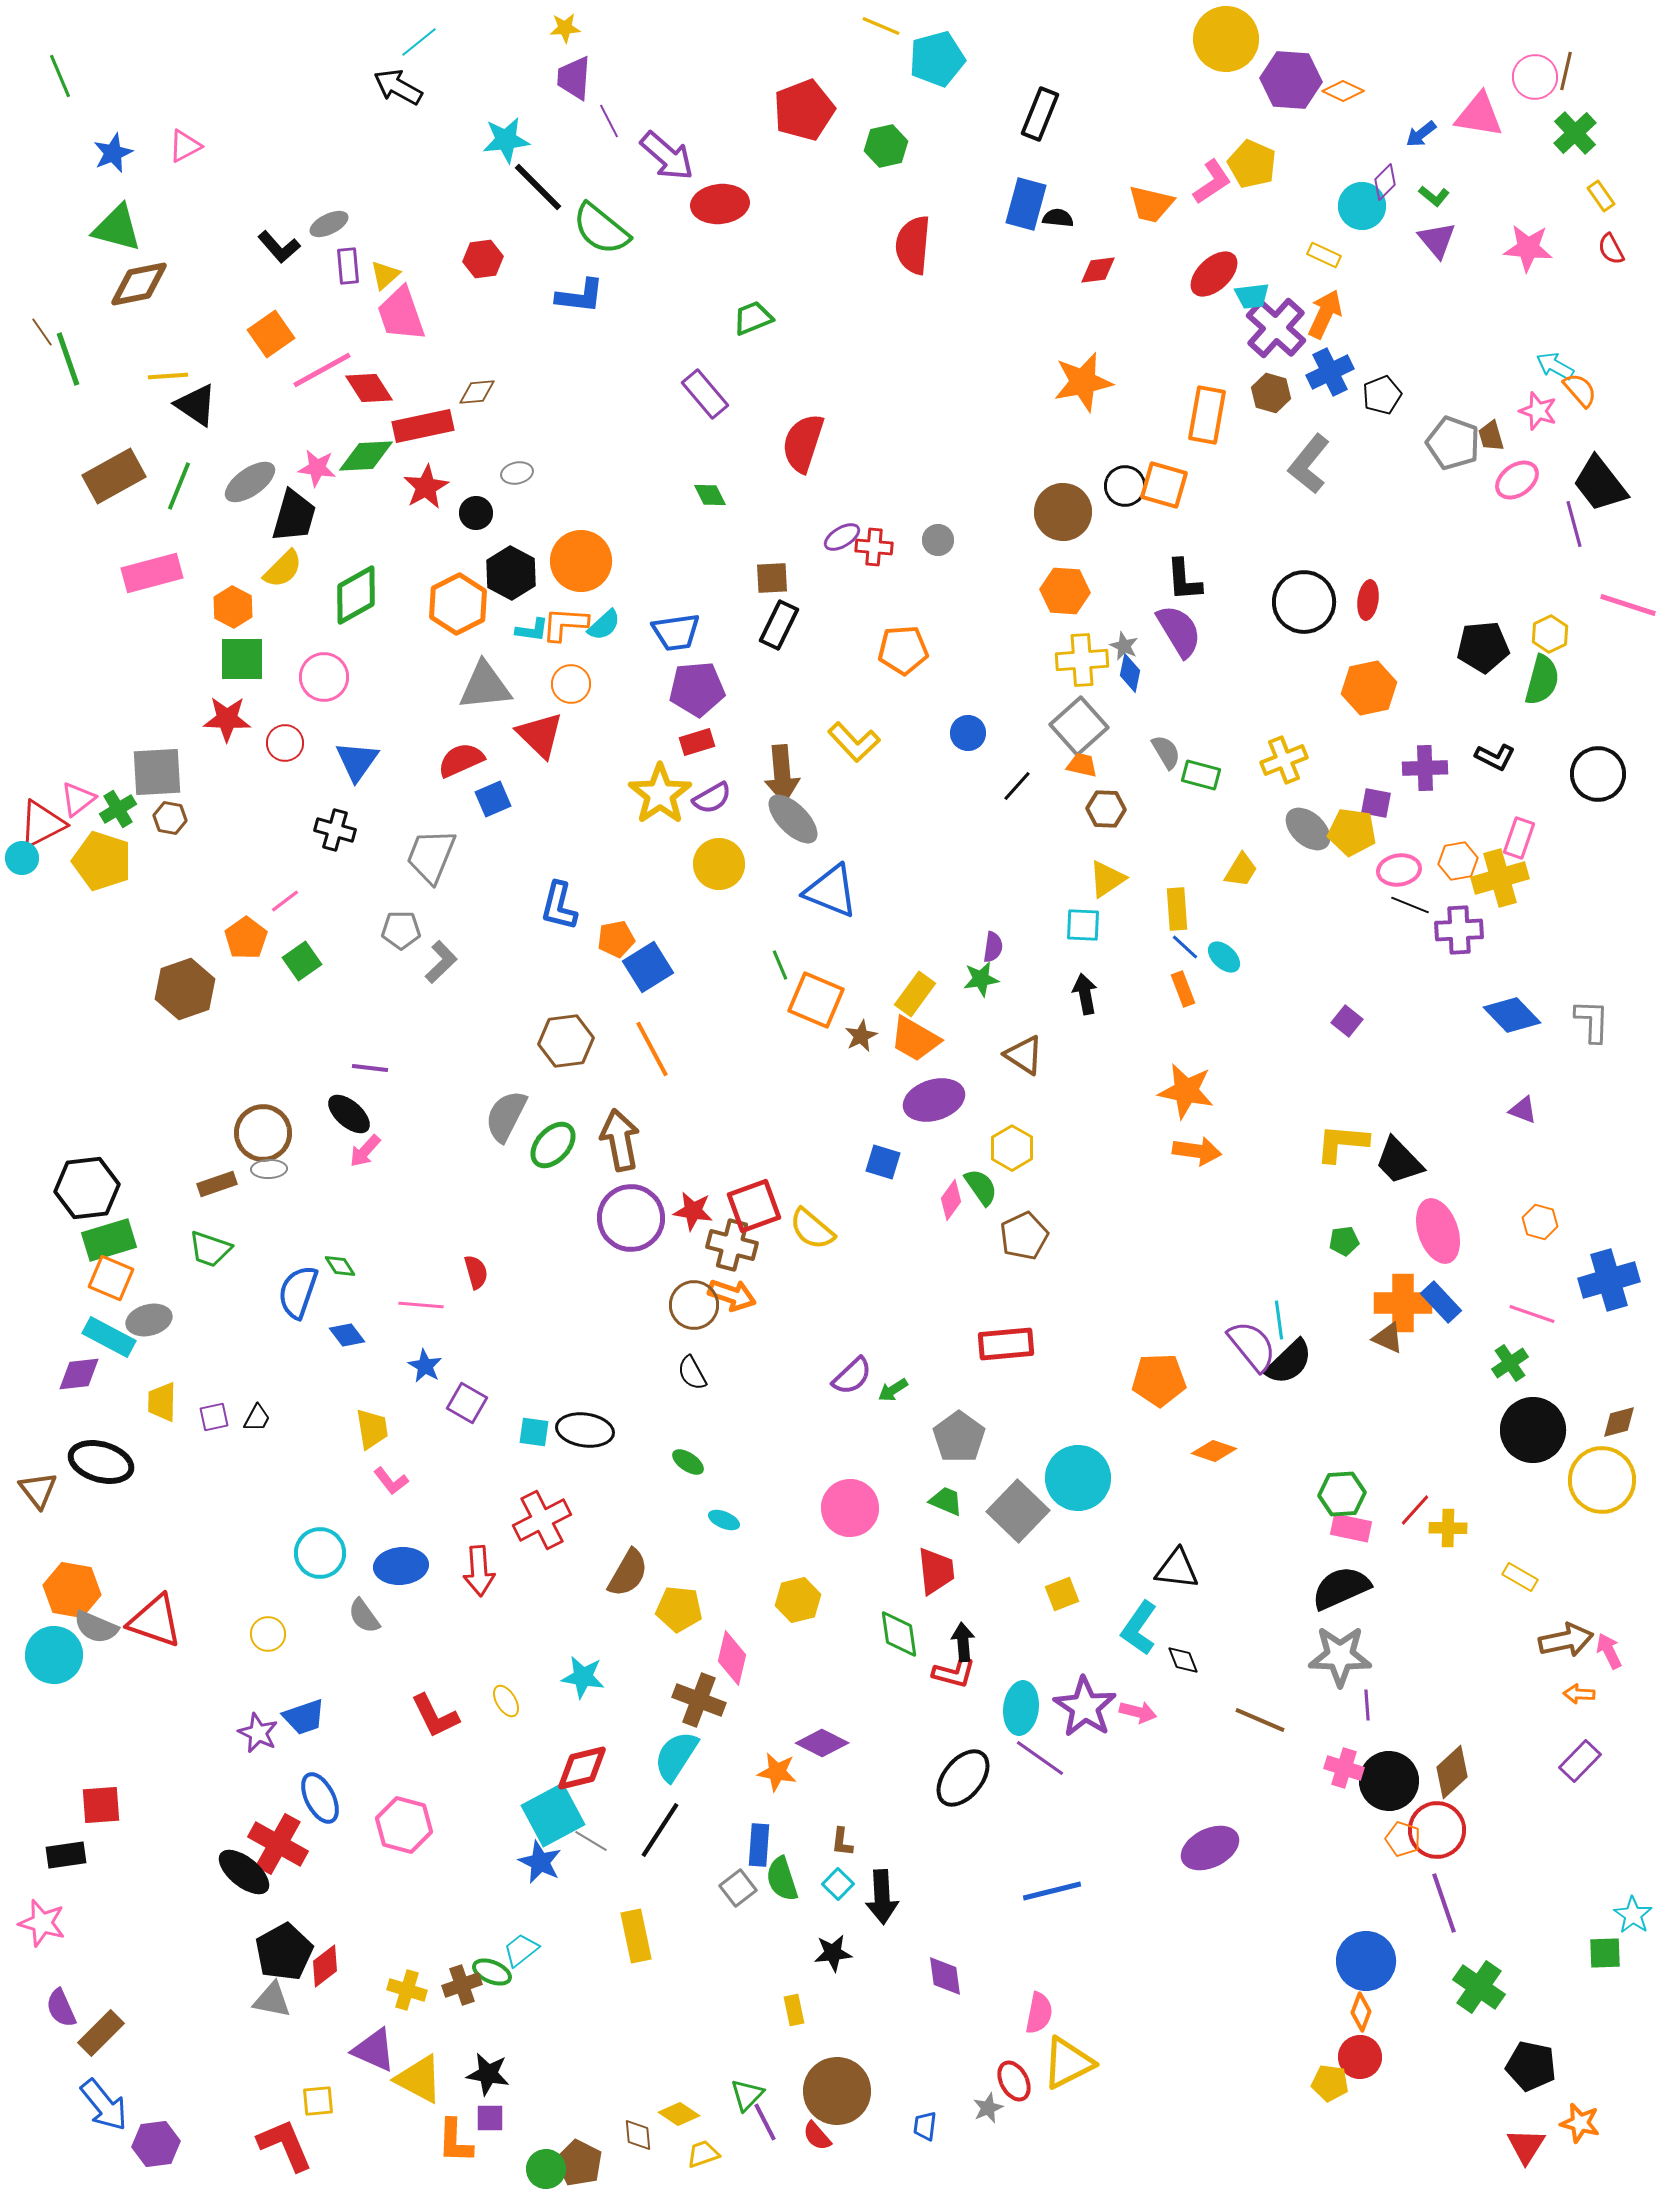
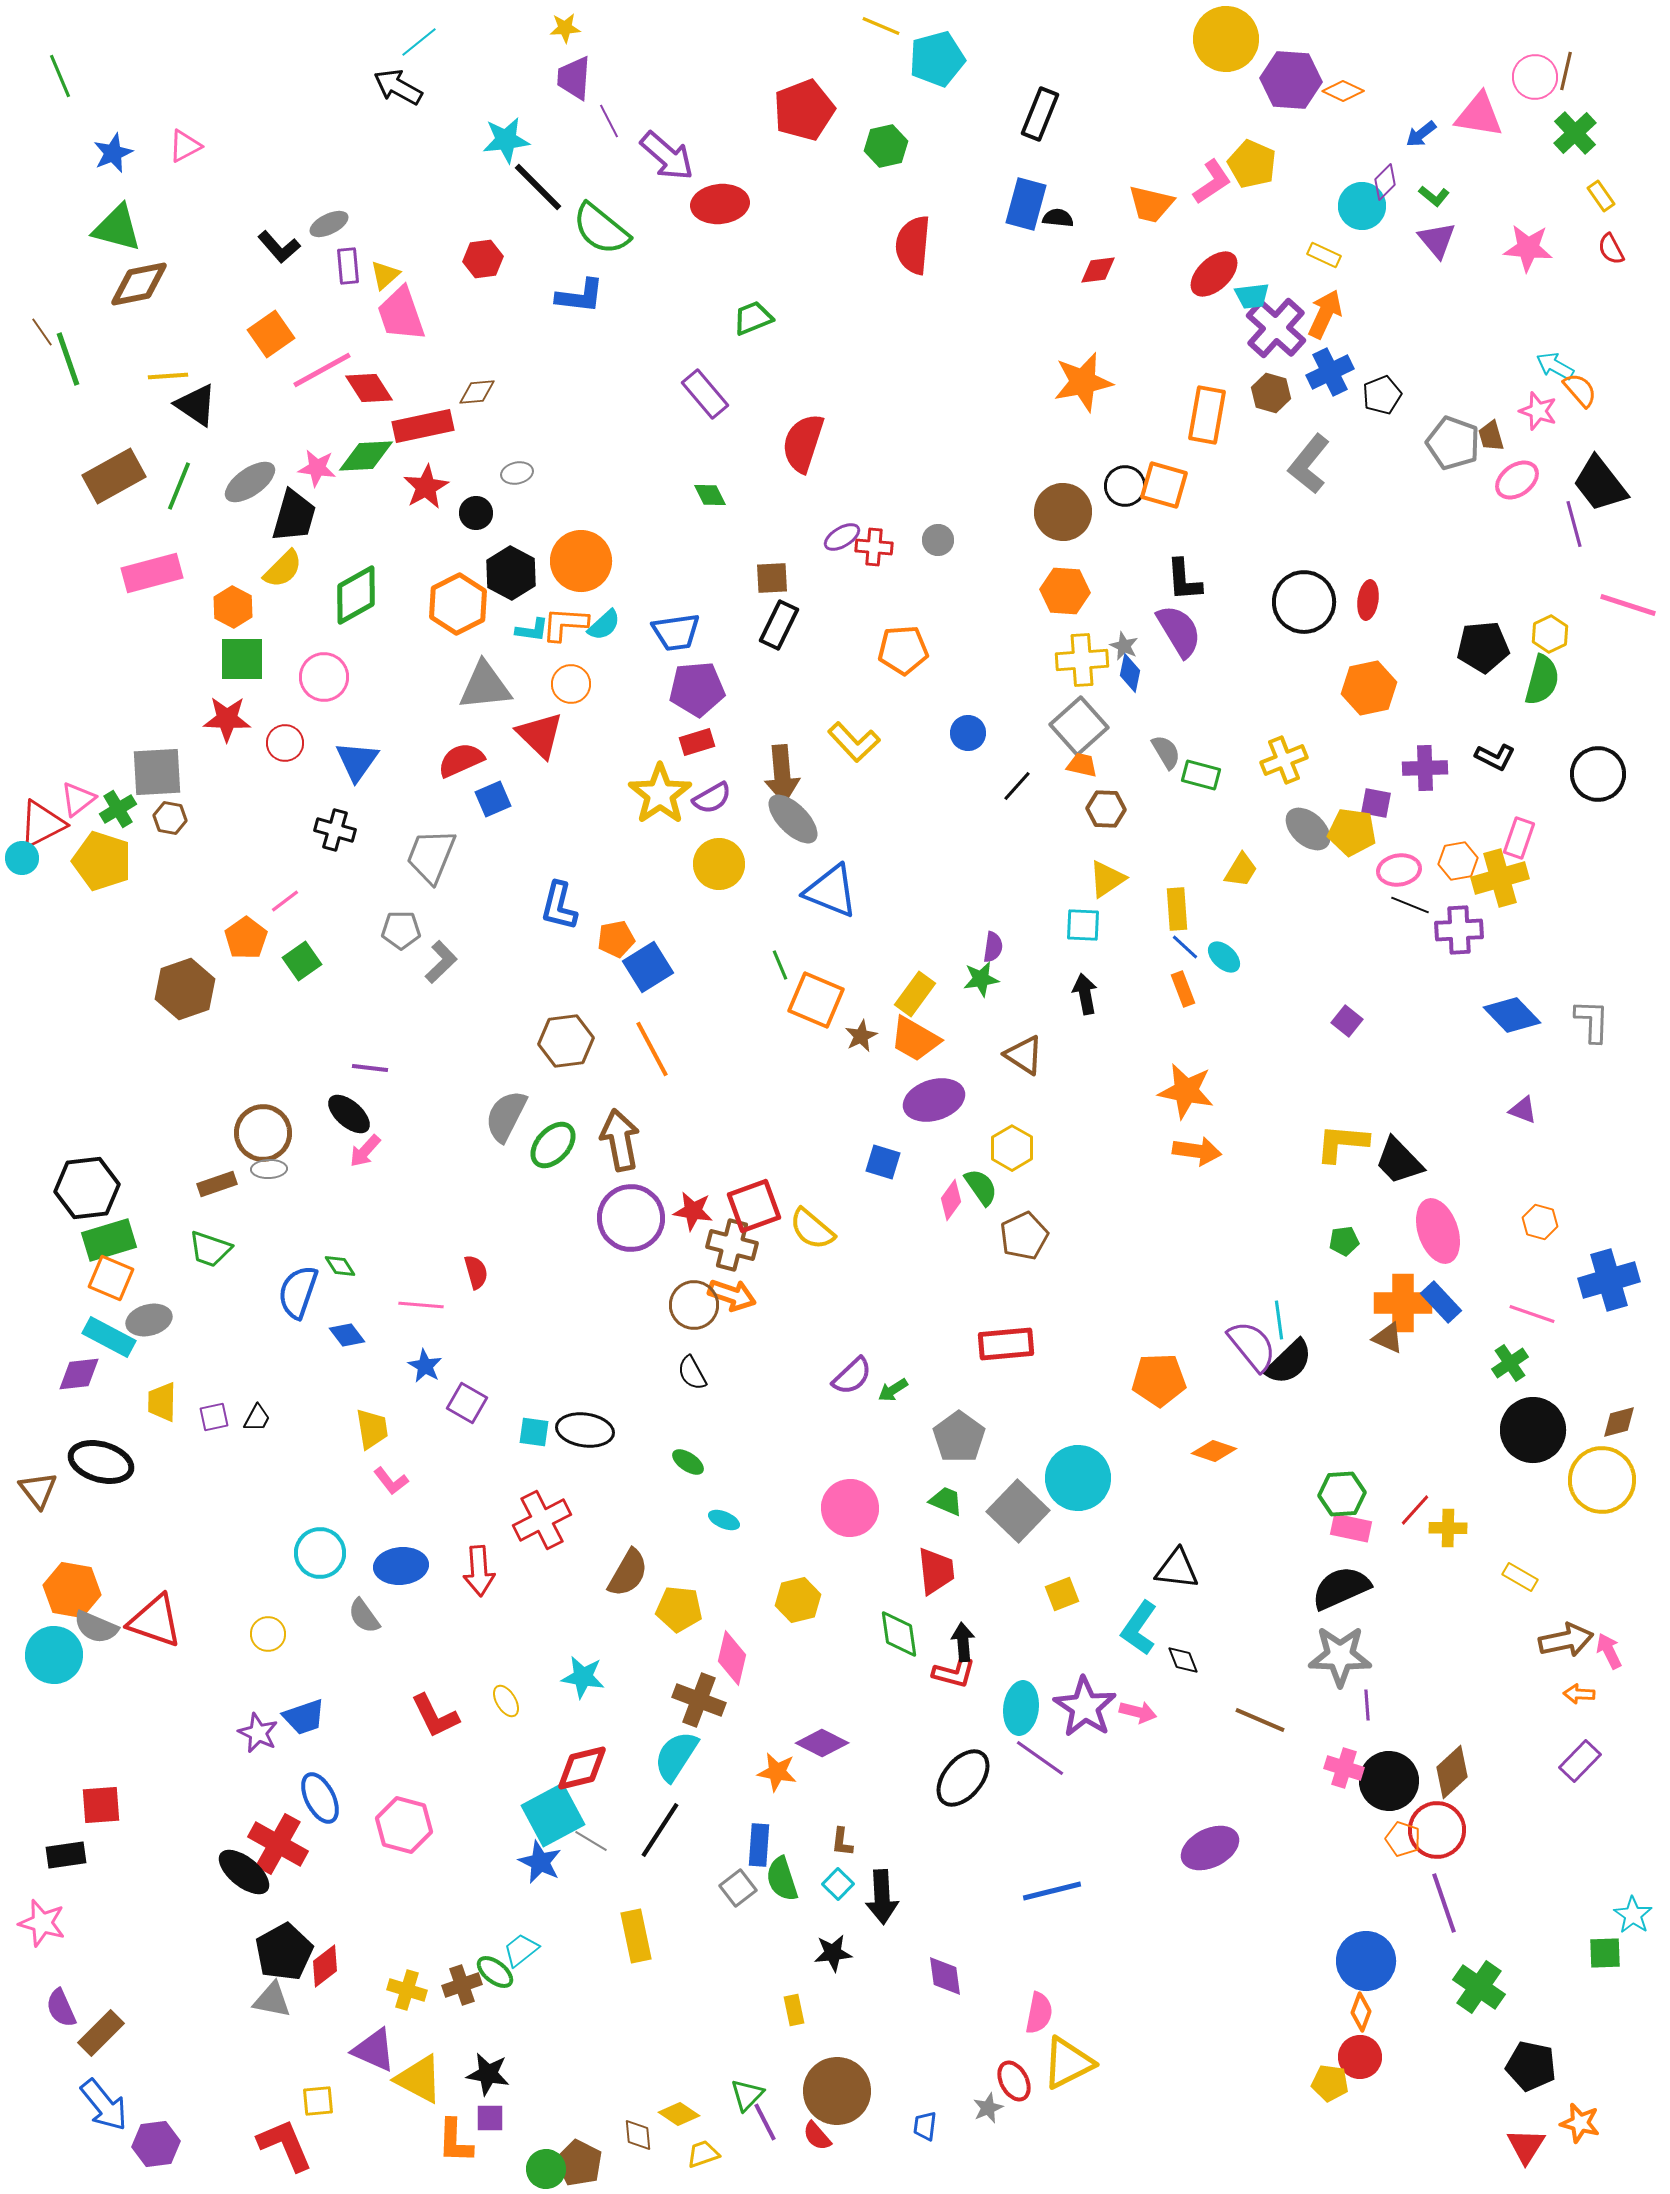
green ellipse at (492, 1972): moved 3 px right; rotated 15 degrees clockwise
